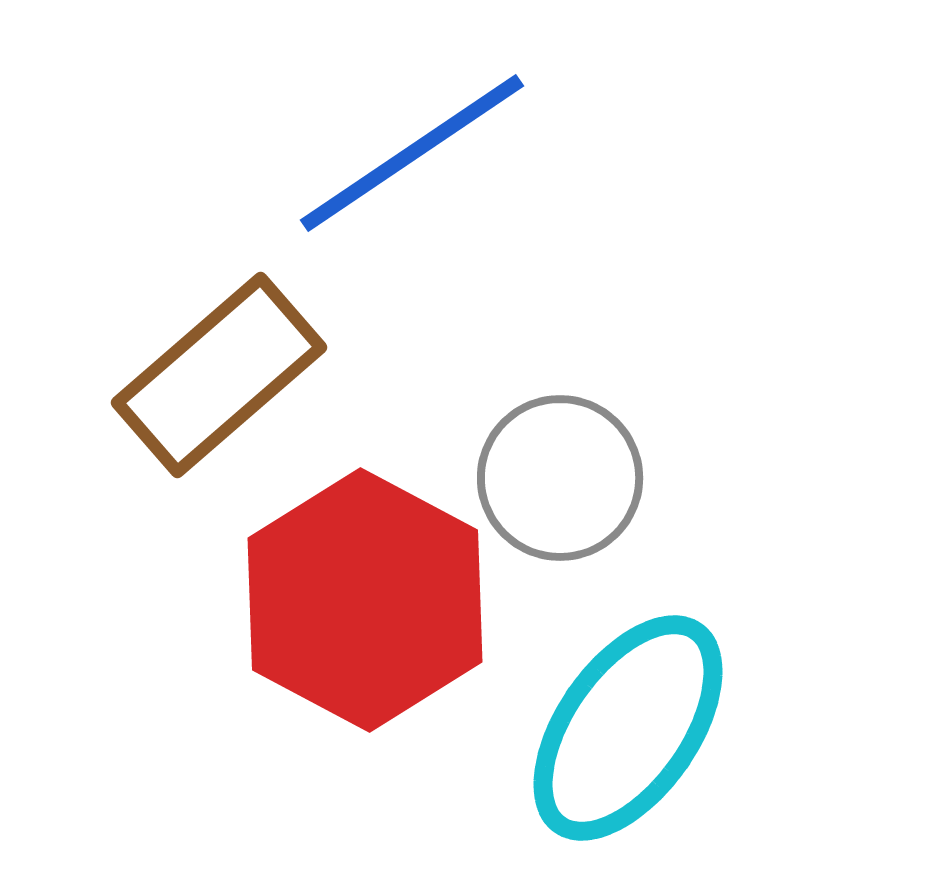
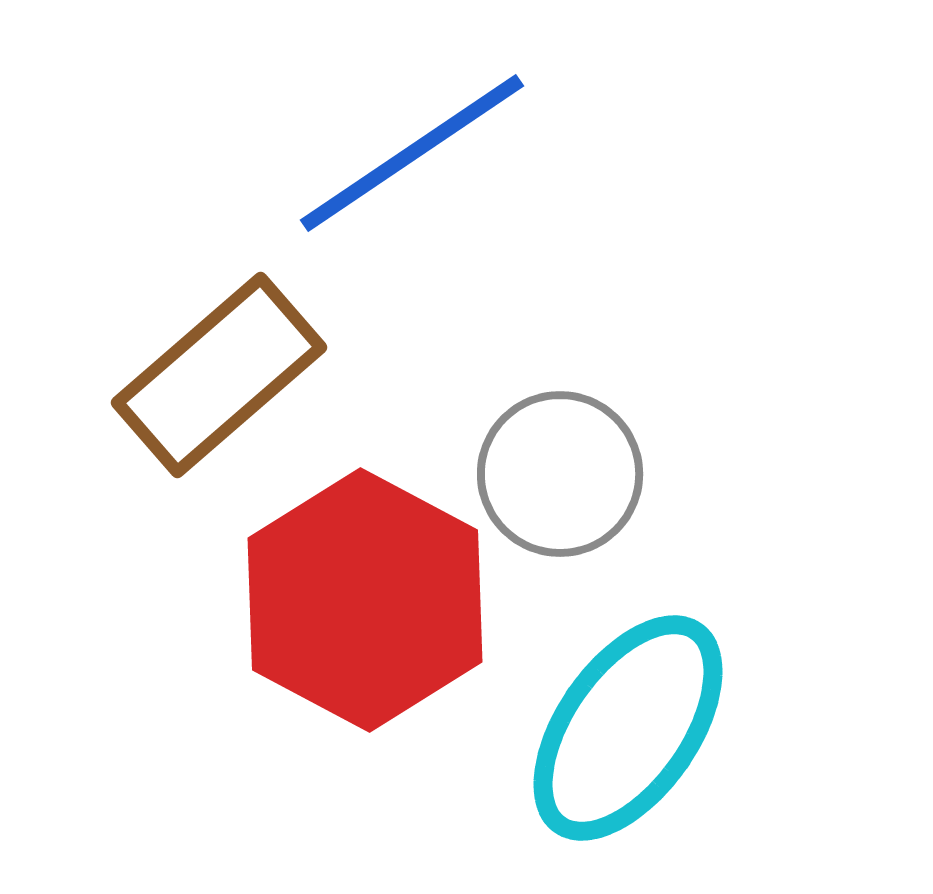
gray circle: moved 4 px up
